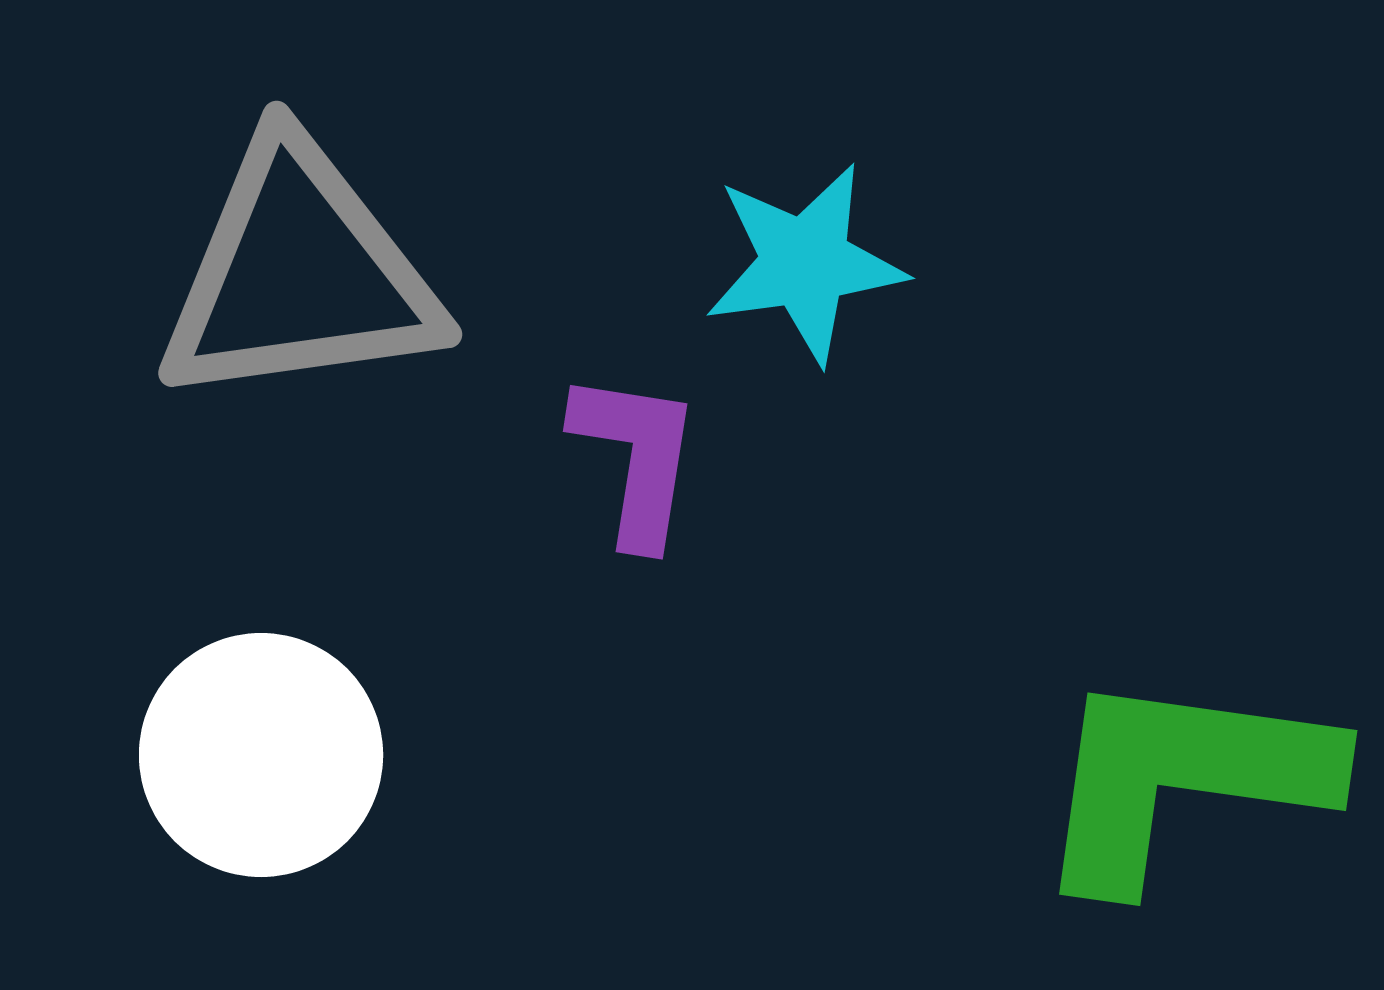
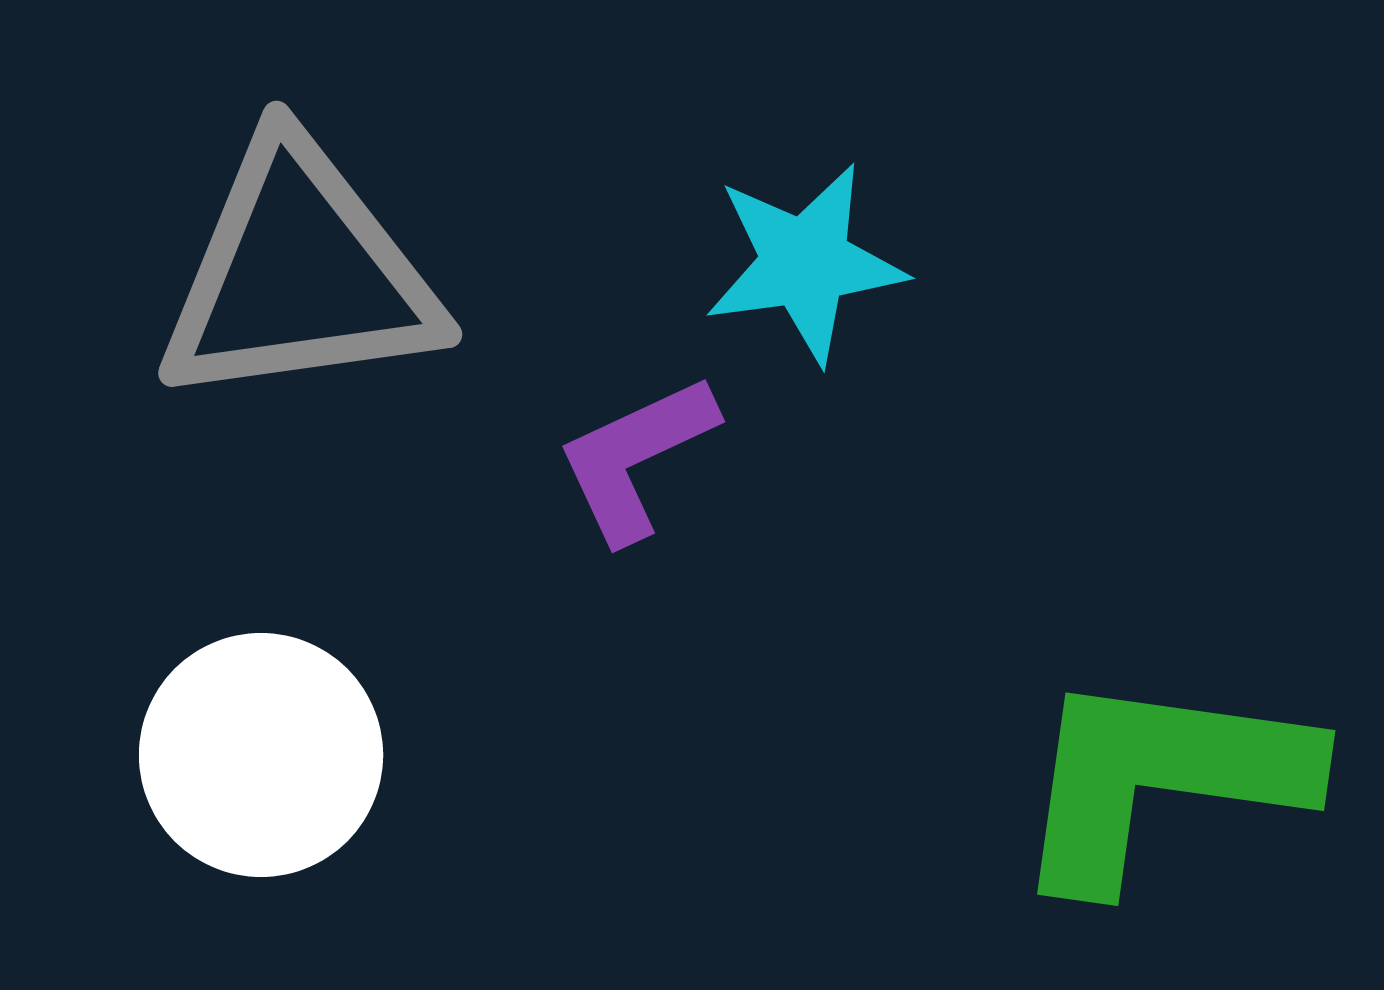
purple L-shape: rotated 124 degrees counterclockwise
green L-shape: moved 22 px left
